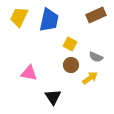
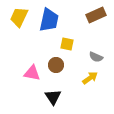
yellow square: moved 3 px left; rotated 16 degrees counterclockwise
brown circle: moved 15 px left
pink triangle: moved 3 px right
